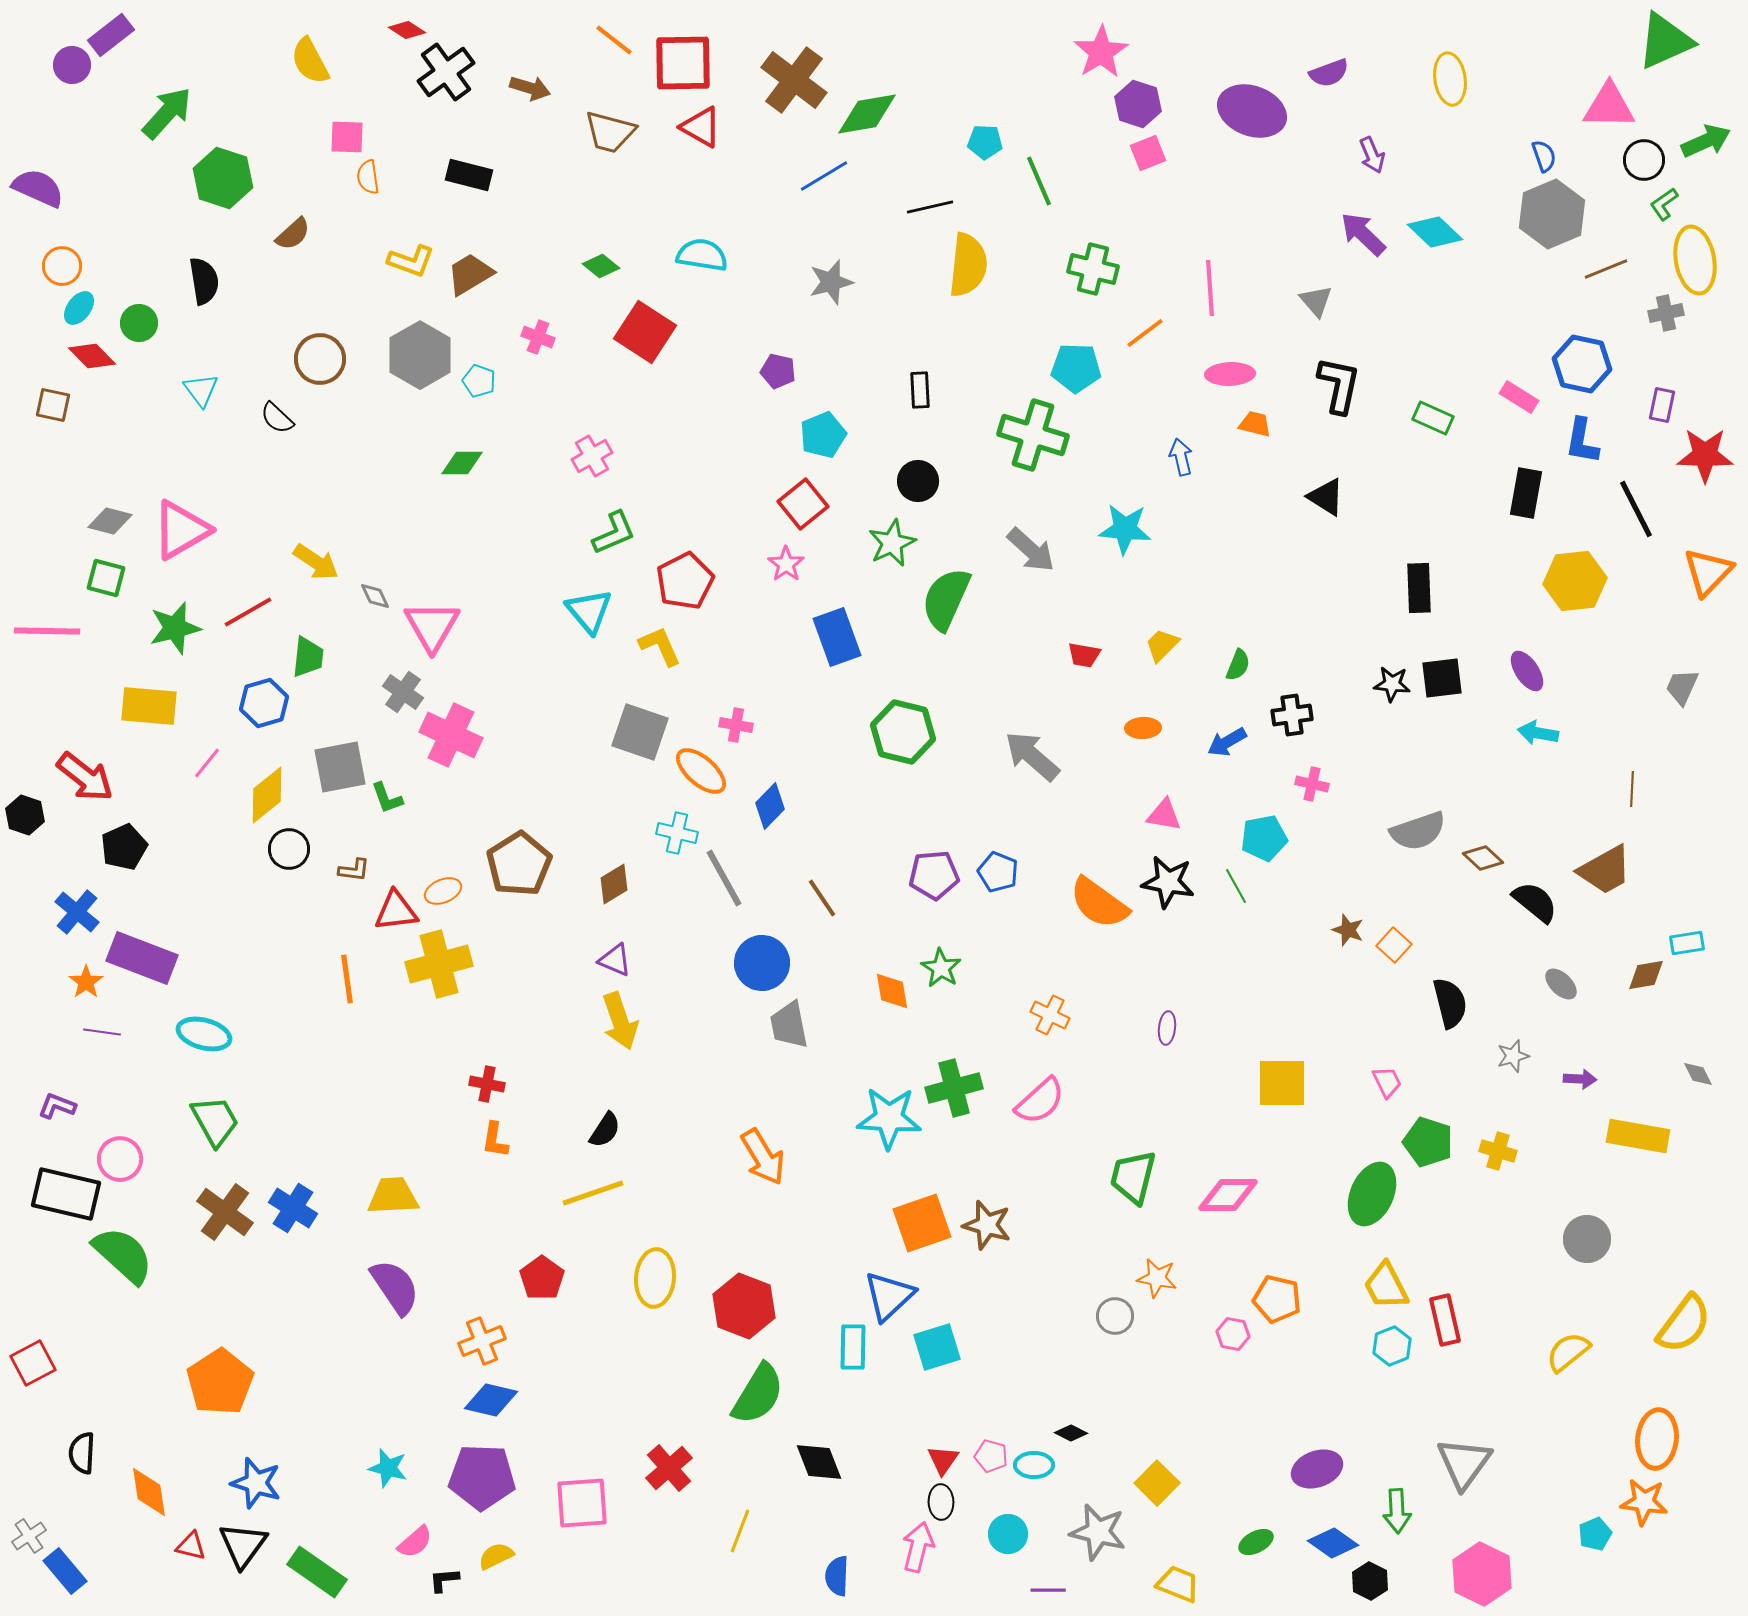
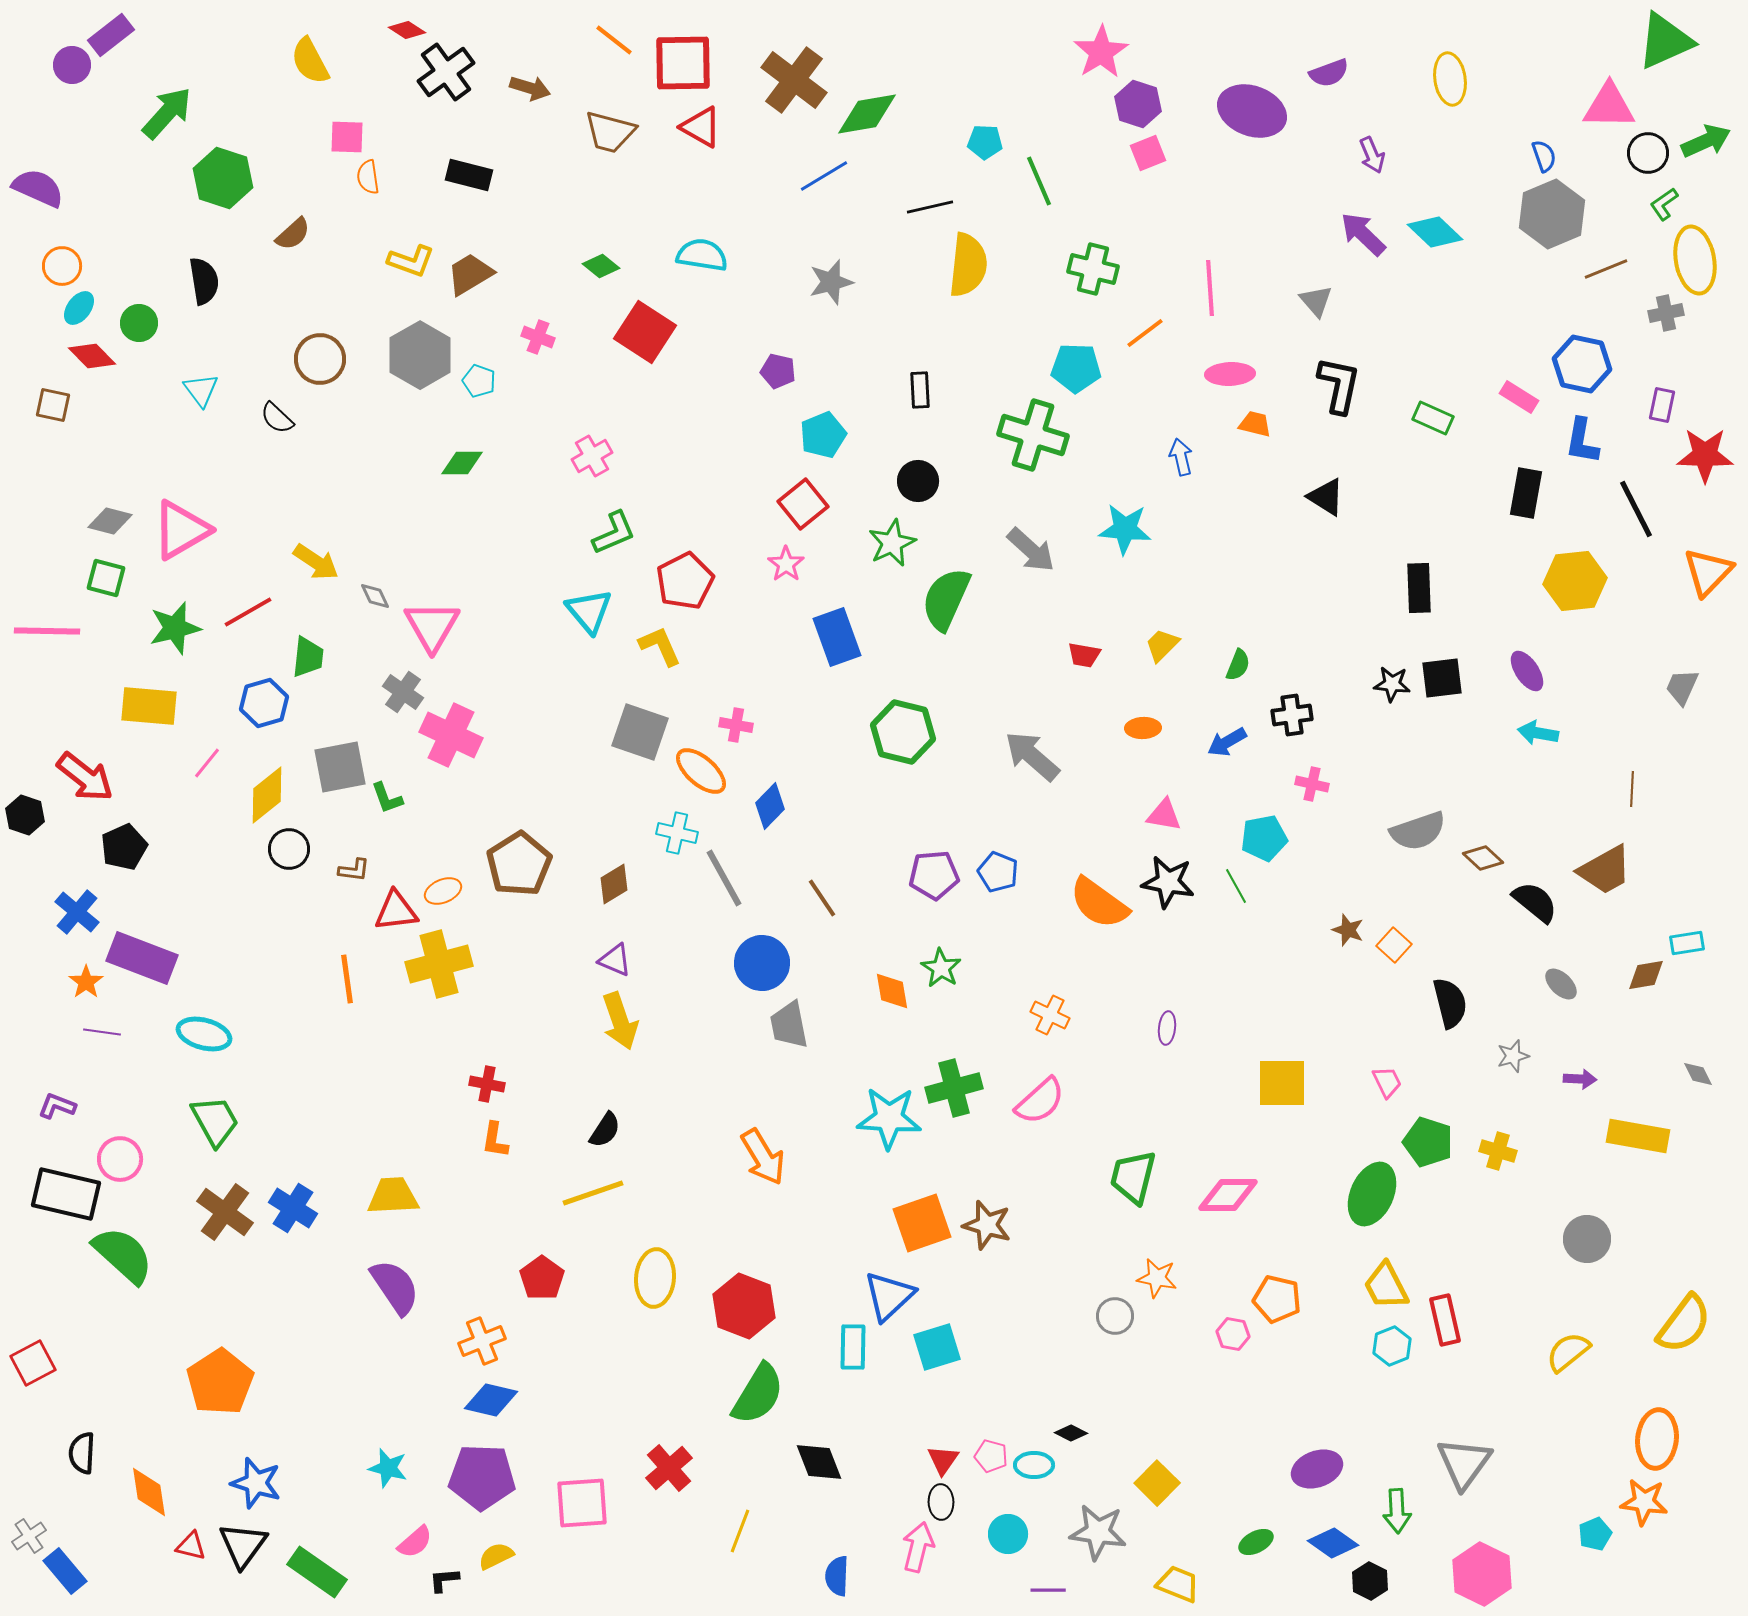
black circle at (1644, 160): moved 4 px right, 7 px up
gray star at (1098, 1532): rotated 6 degrees counterclockwise
